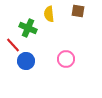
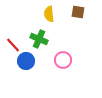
brown square: moved 1 px down
green cross: moved 11 px right, 11 px down
pink circle: moved 3 px left, 1 px down
